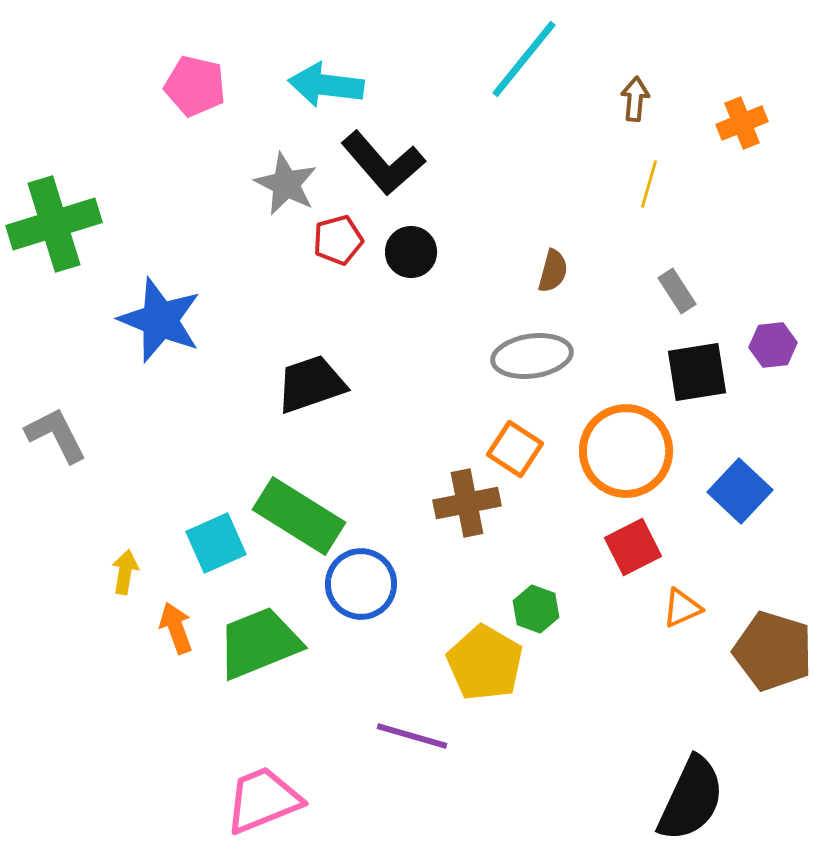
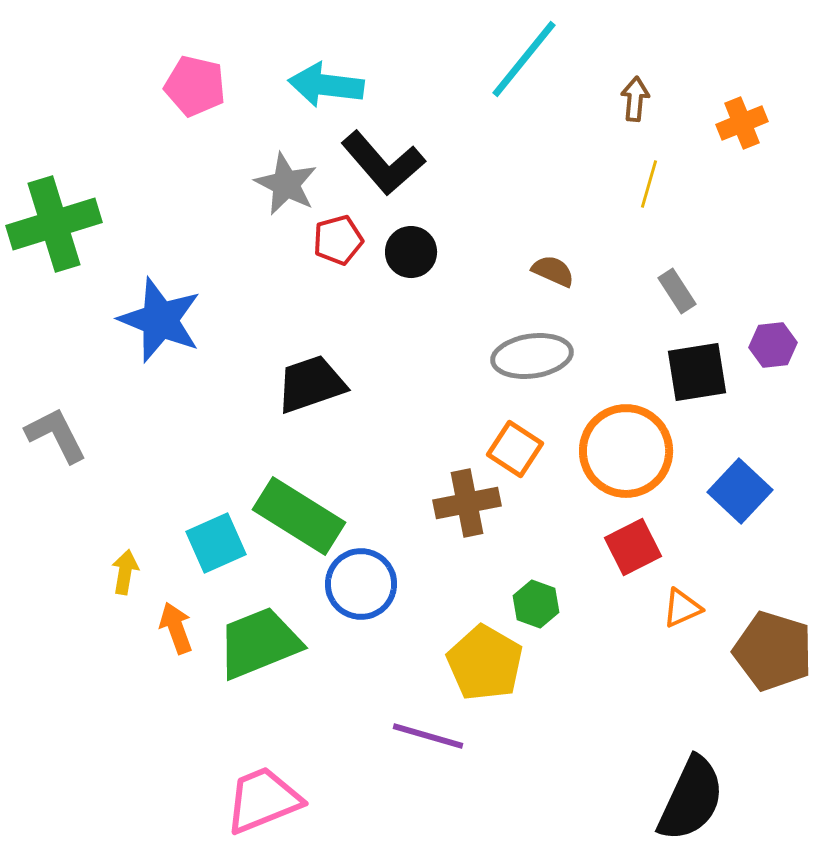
brown semicircle: rotated 81 degrees counterclockwise
green hexagon: moved 5 px up
purple line: moved 16 px right
